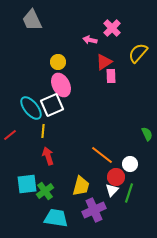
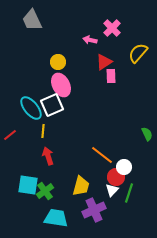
white circle: moved 6 px left, 3 px down
cyan square: moved 1 px right, 1 px down; rotated 15 degrees clockwise
